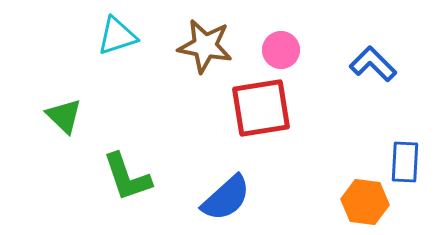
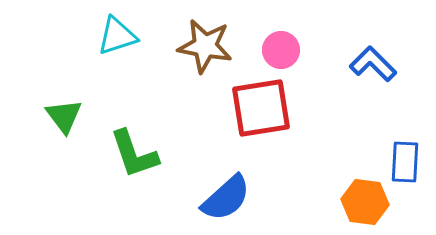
green triangle: rotated 9 degrees clockwise
green L-shape: moved 7 px right, 23 px up
